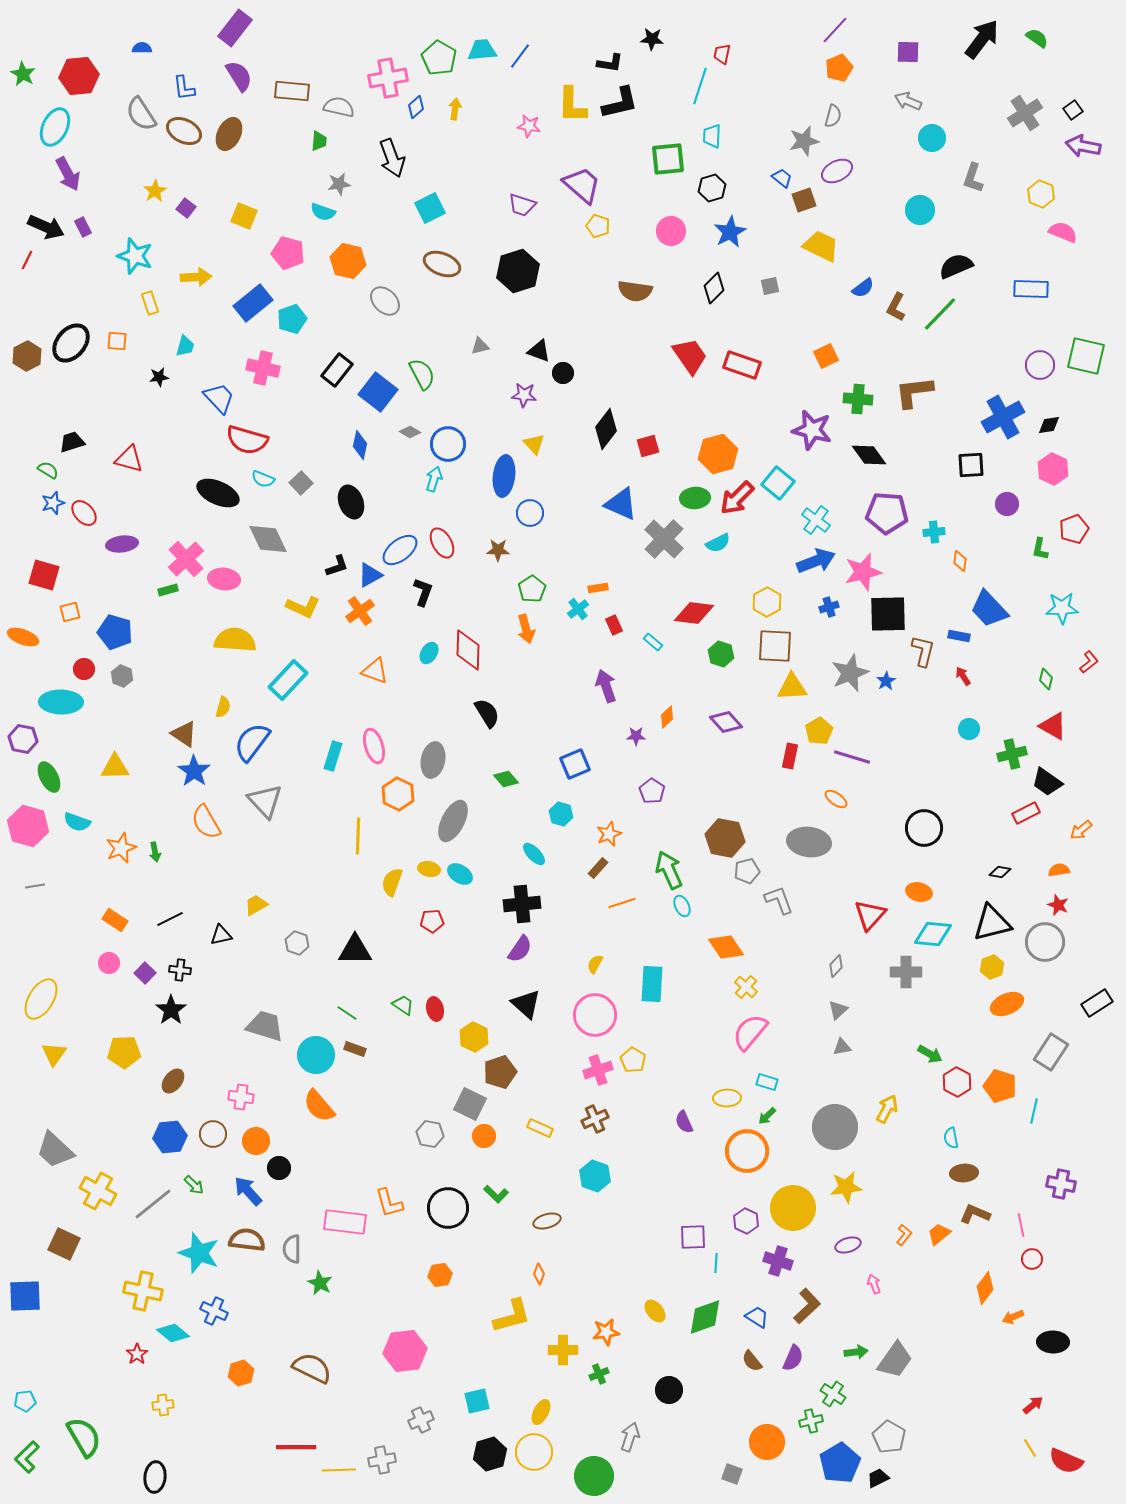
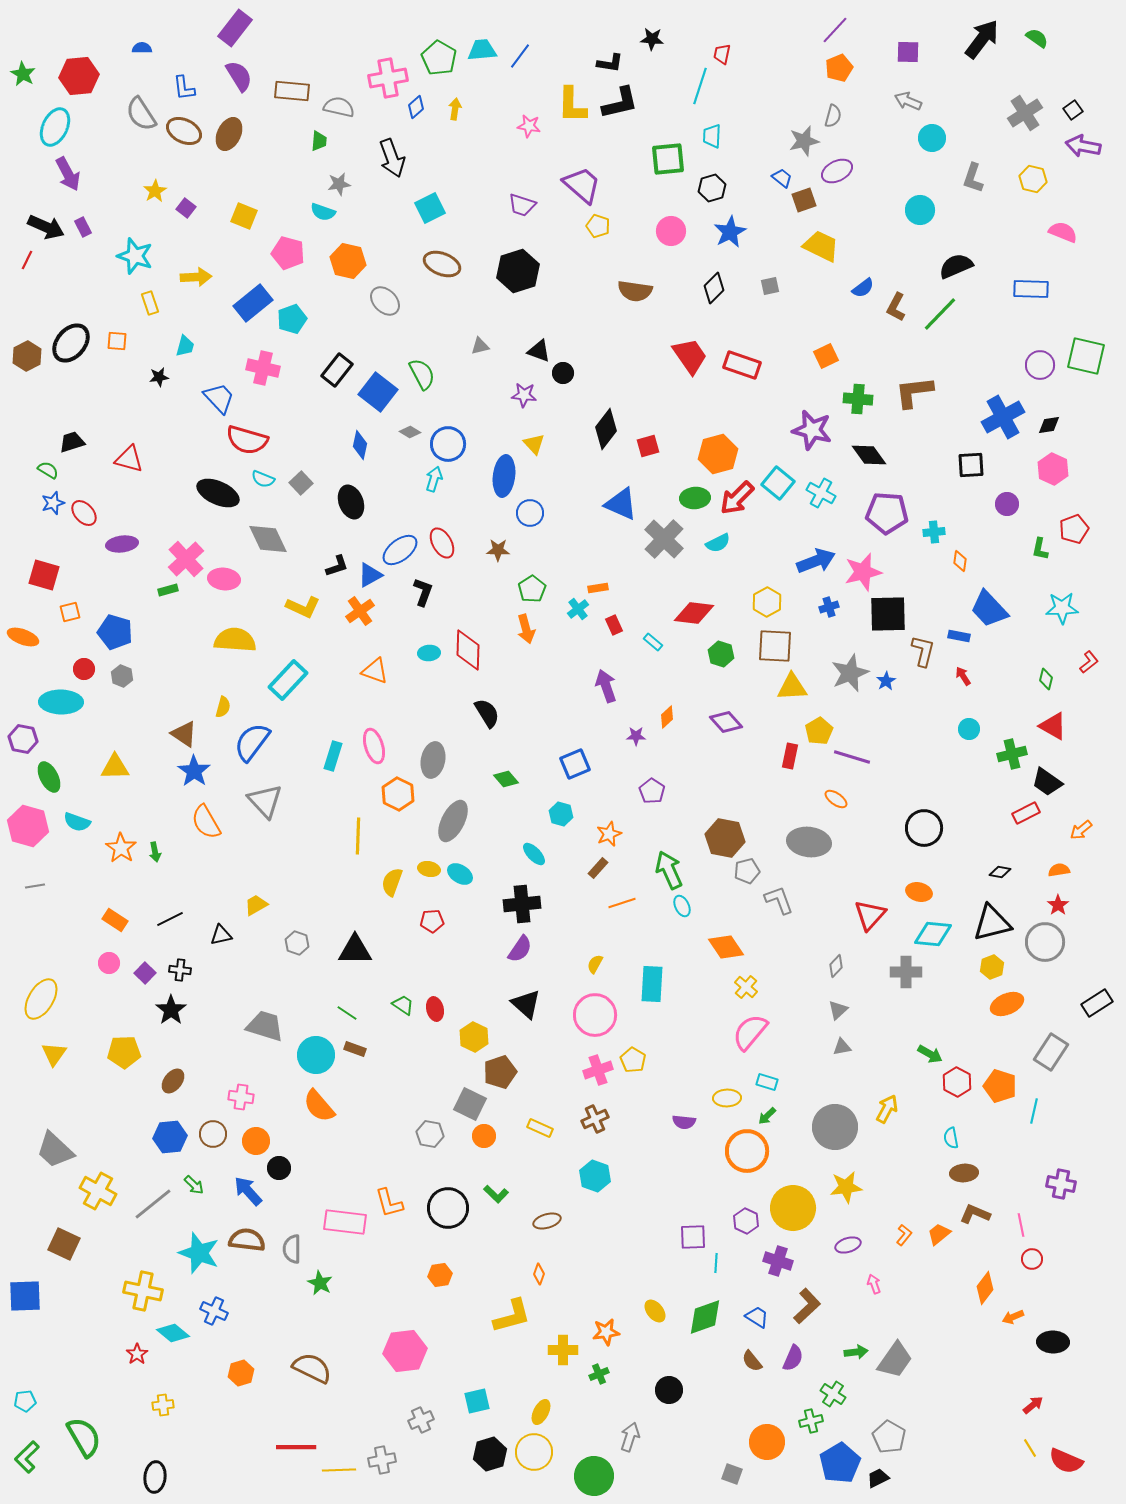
yellow hexagon at (1041, 194): moved 8 px left, 15 px up; rotated 8 degrees counterclockwise
cyan cross at (816, 520): moved 5 px right, 27 px up; rotated 8 degrees counterclockwise
cyan ellipse at (429, 653): rotated 55 degrees clockwise
orange star at (121, 848): rotated 16 degrees counterclockwise
red star at (1058, 905): rotated 15 degrees clockwise
purple semicircle at (684, 1122): rotated 60 degrees counterclockwise
